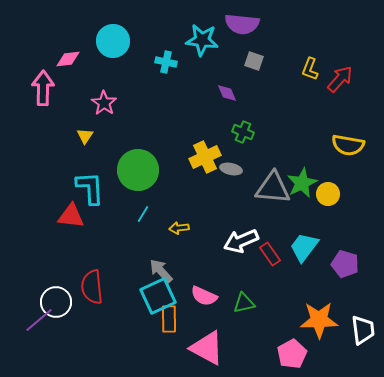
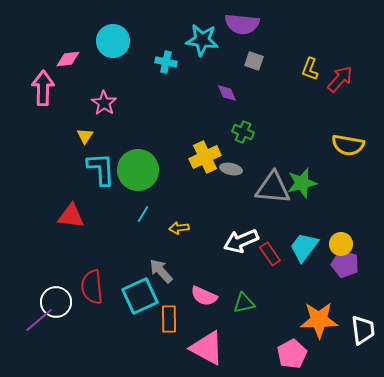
green star: rotated 12 degrees clockwise
cyan L-shape: moved 11 px right, 19 px up
yellow circle: moved 13 px right, 50 px down
cyan square: moved 18 px left
